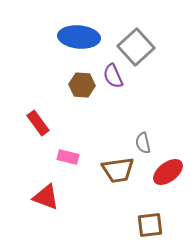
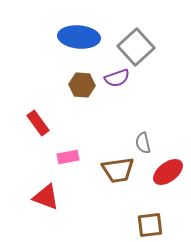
purple semicircle: moved 4 px right, 2 px down; rotated 85 degrees counterclockwise
pink rectangle: rotated 25 degrees counterclockwise
